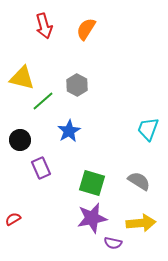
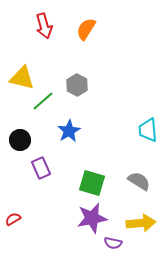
cyan trapezoid: moved 1 px down; rotated 25 degrees counterclockwise
